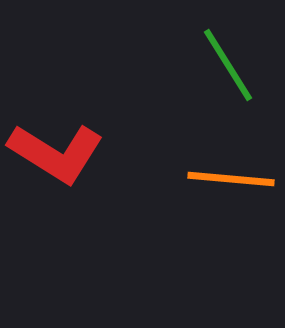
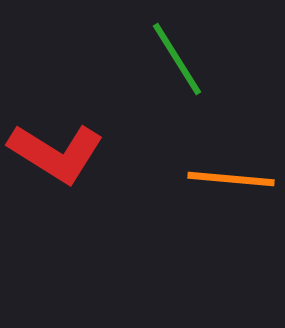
green line: moved 51 px left, 6 px up
